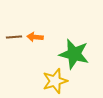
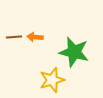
green star: moved 2 px up
yellow star: moved 3 px left, 1 px up
